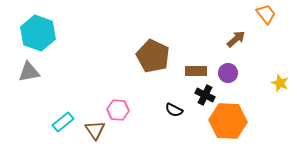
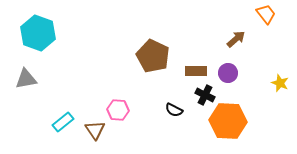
gray triangle: moved 3 px left, 7 px down
